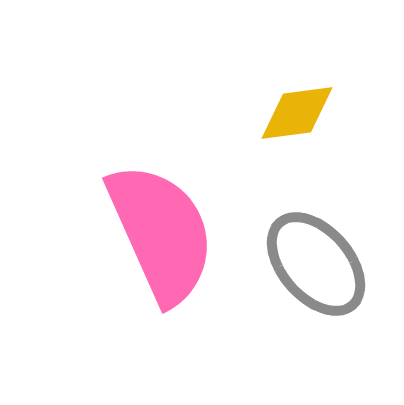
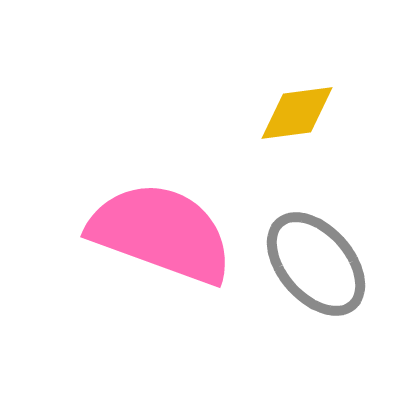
pink semicircle: rotated 46 degrees counterclockwise
